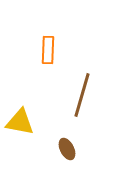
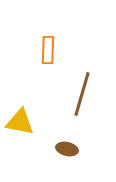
brown line: moved 1 px up
brown ellipse: rotated 50 degrees counterclockwise
